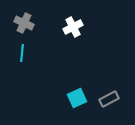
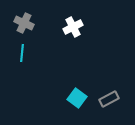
cyan square: rotated 30 degrees counterclockwise
